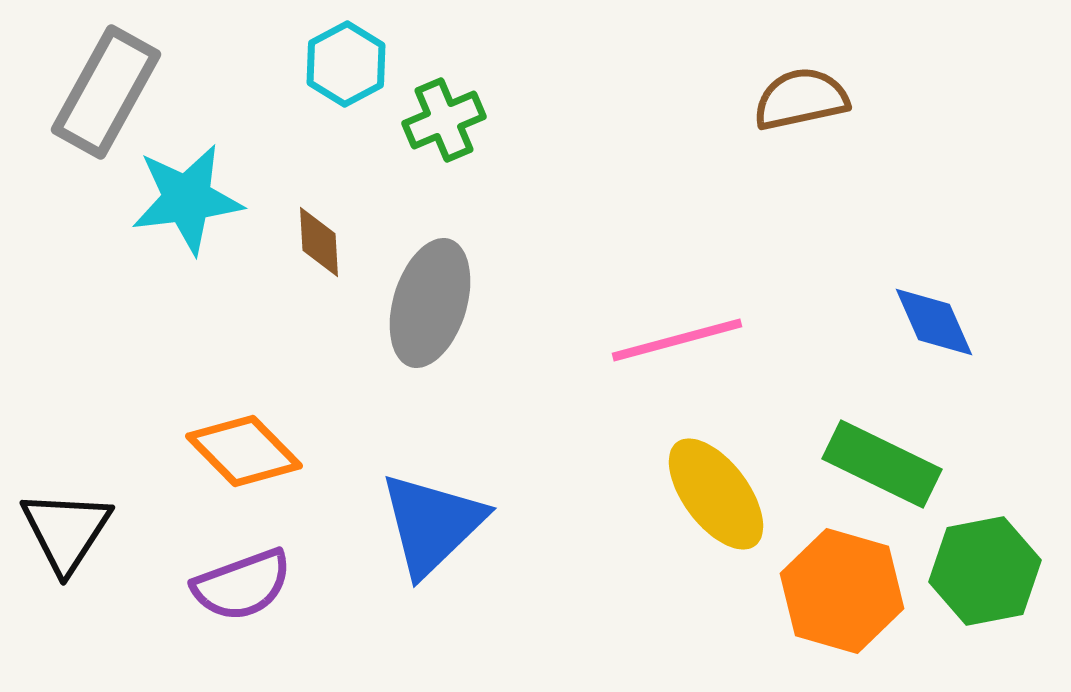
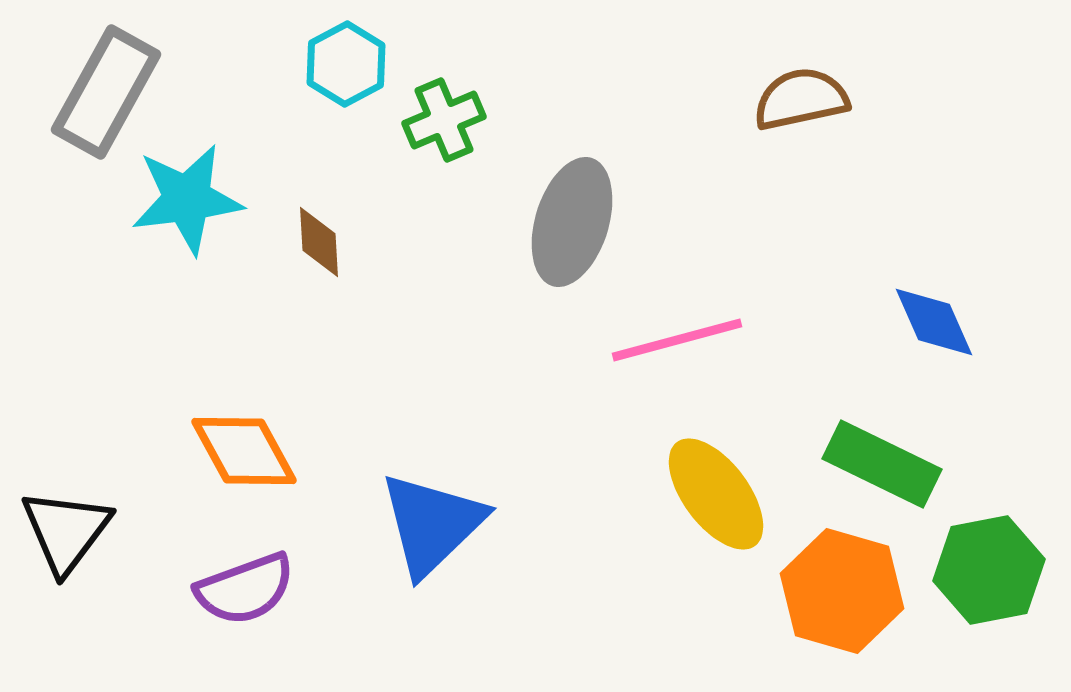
gray ellipse: moved 142 px right, 81 px up
orange diamond: rotated 16 degrees clockwise
black triangle: rotated 4 degrees clockwise
green hexagon: moved 4 px right, 1 px up
purple semicircle: moved 3 px right, 4 px down
